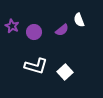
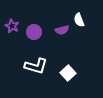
purple semicircle: rotated 24 degrees clockwise
white square: moved 3 px right, 1 px down
